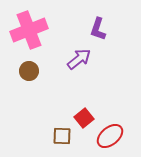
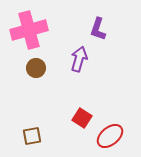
pink cross: rotated 6 degrees clockwise
purple arrow: rotated 35 degrees counterclockwise
brown circle: moved 7 px right, 3 px up
red square: moved 2 px left; rotated 18 degrees counterclockwise
brown square: moved 30 px left; rotated 12 degrees counterclockwise
